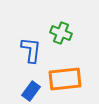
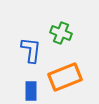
orange rectangle: moved 2 px up; rotated 16 degrees counterclockwise
blue rectangle: rotated 36 degrees counterclockwise
